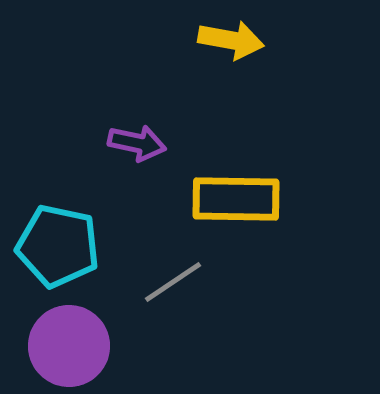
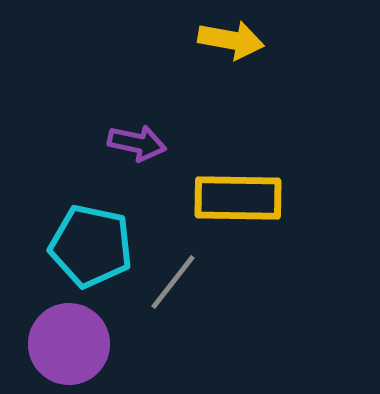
yellow rectangle: moved 2 px right, 1 px up
cyan pentagon: moved 33 px right
gray line: rotated 18 degrees counterclockwise
purple circle: moved 2 px up
